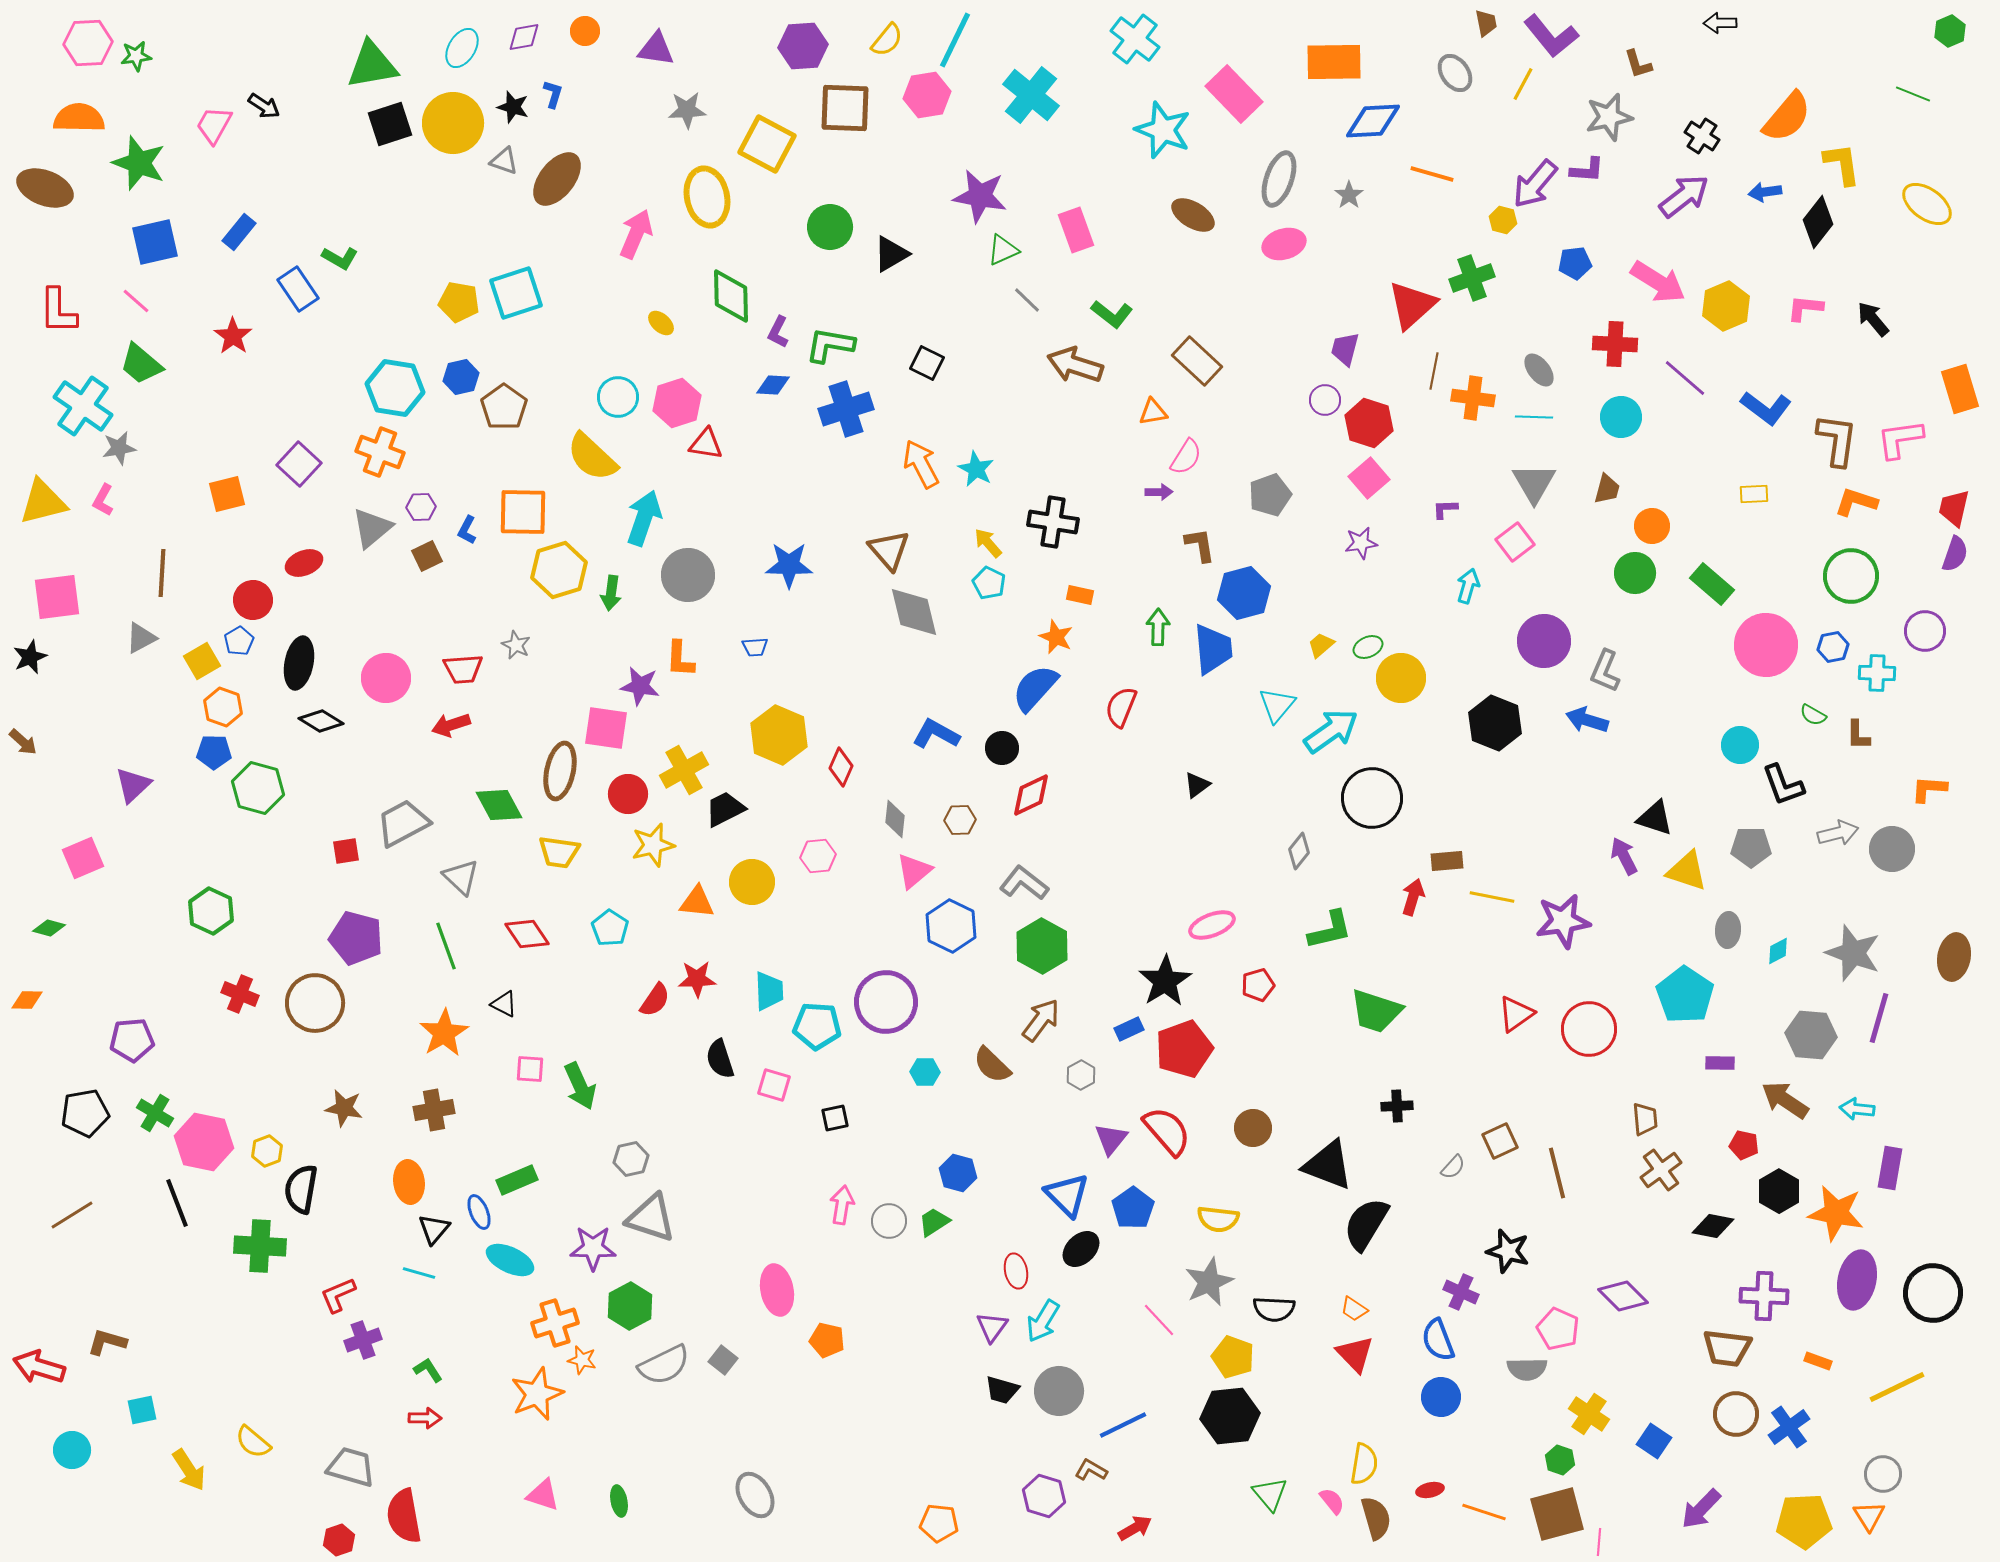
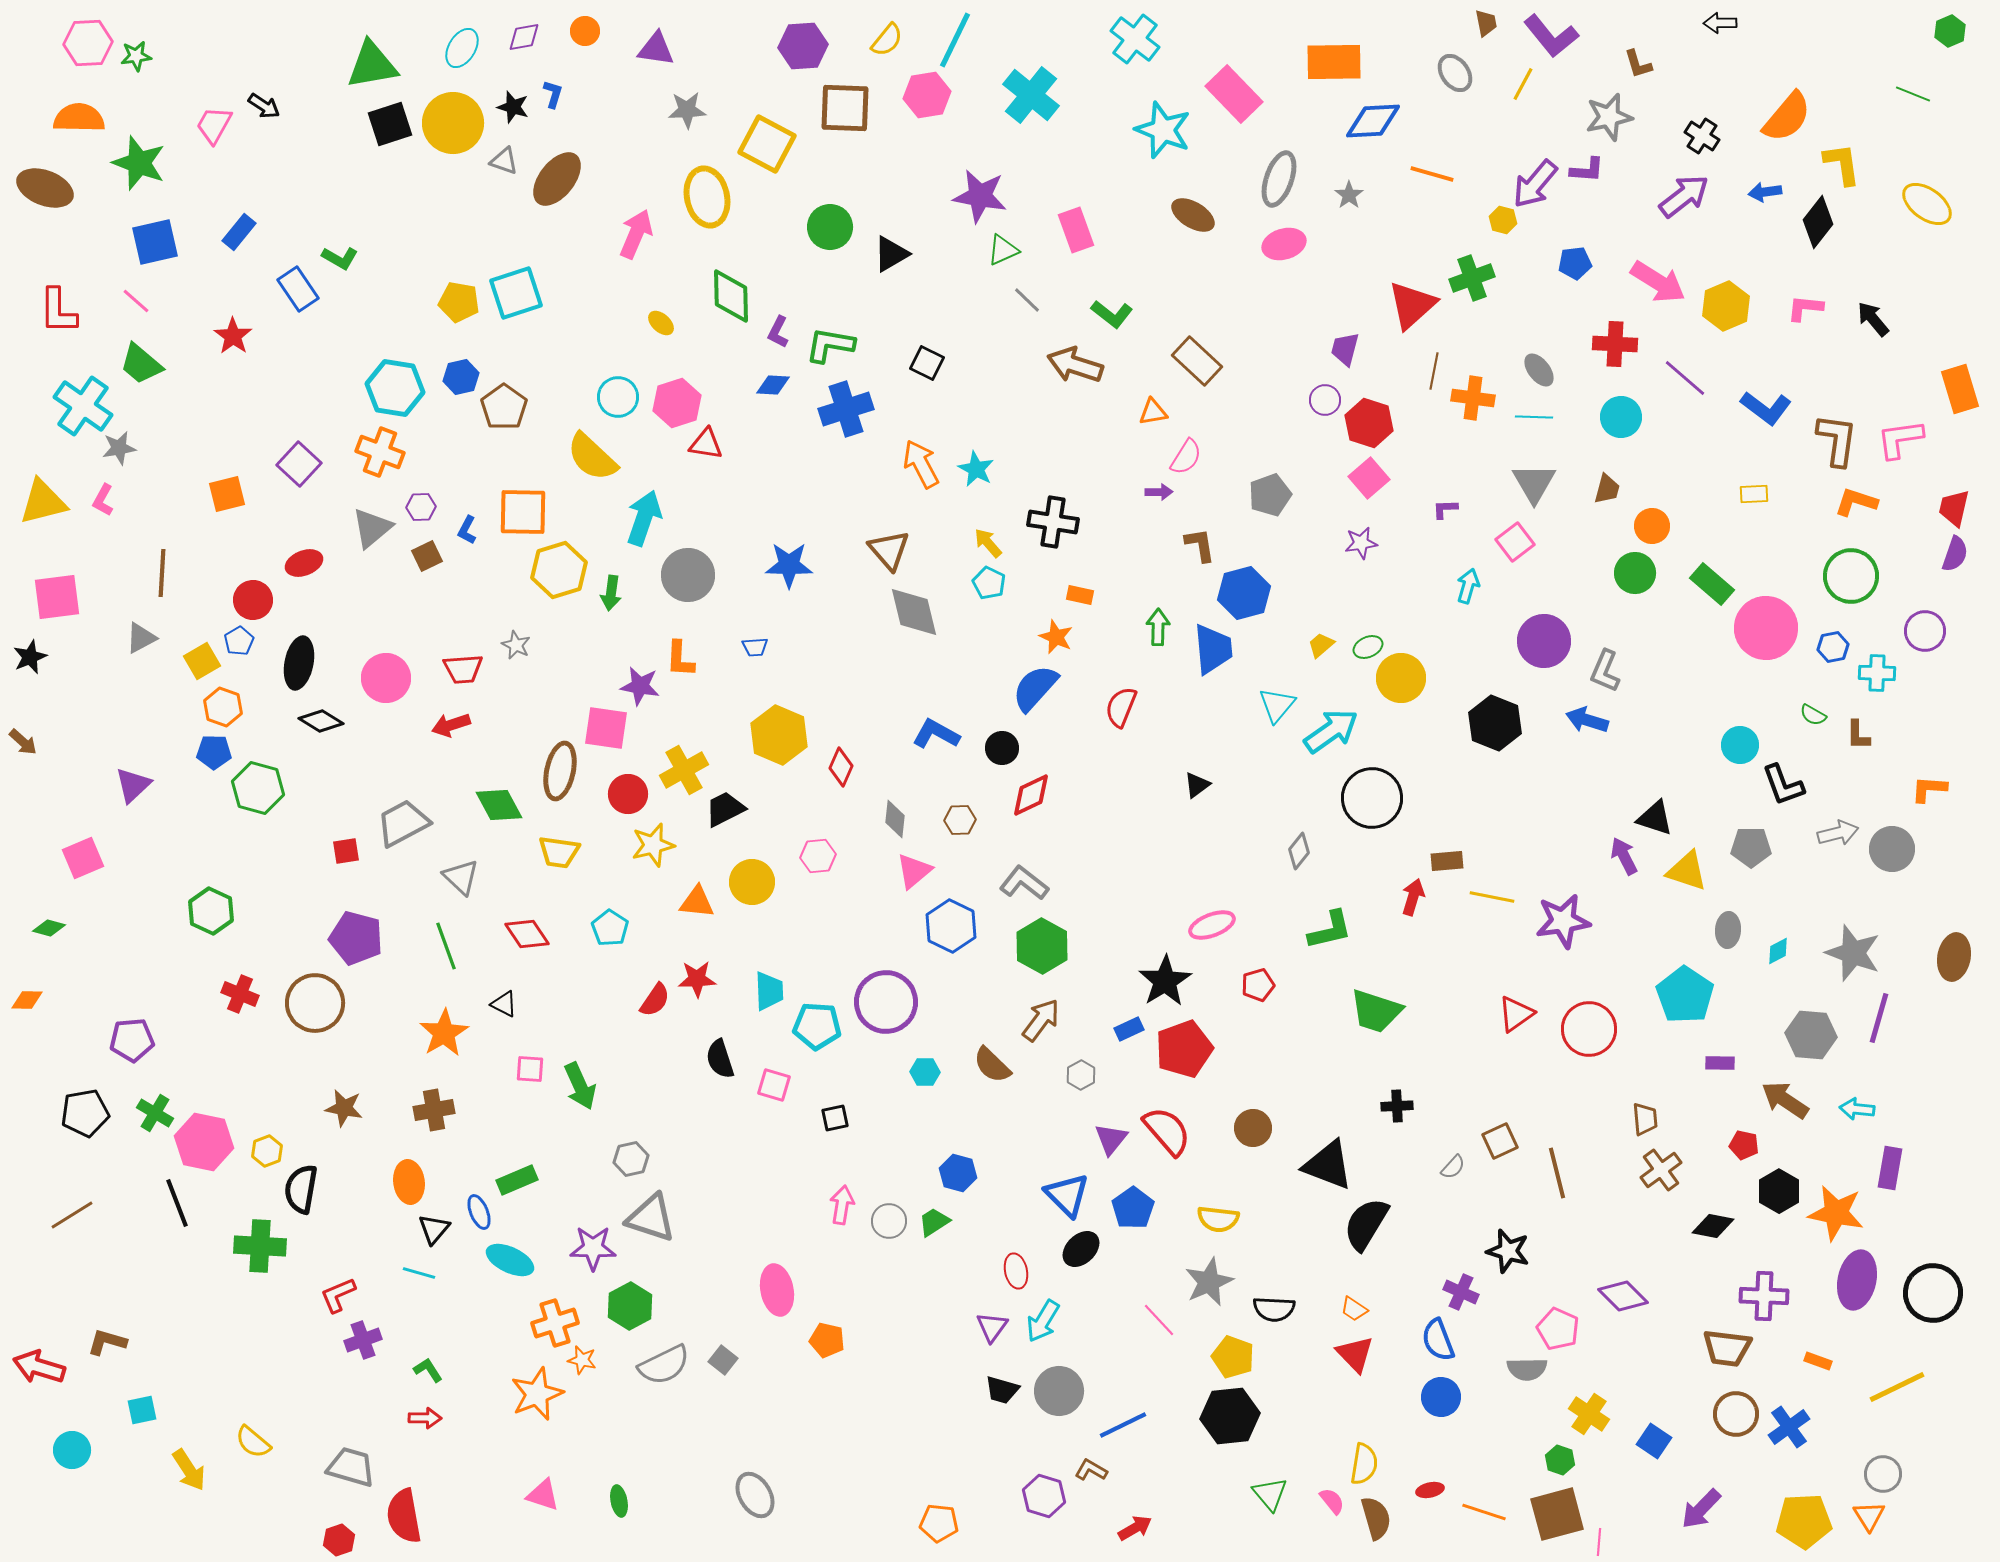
pink circle at (1766, 645): moved 17 px up
